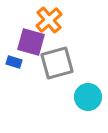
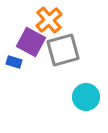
purple square: rotated 12 degrees clockwise
gray square: moved 6 px right, 13 px up
cyan circle: moved 2 px left
